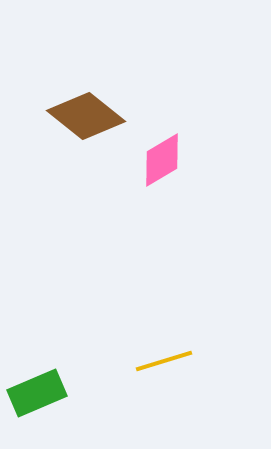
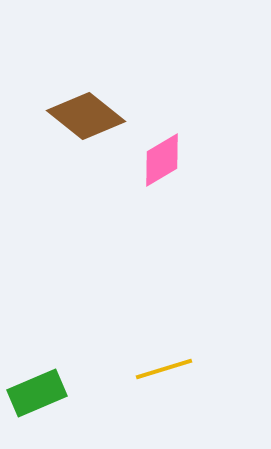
yellow line: moved 8 px down
